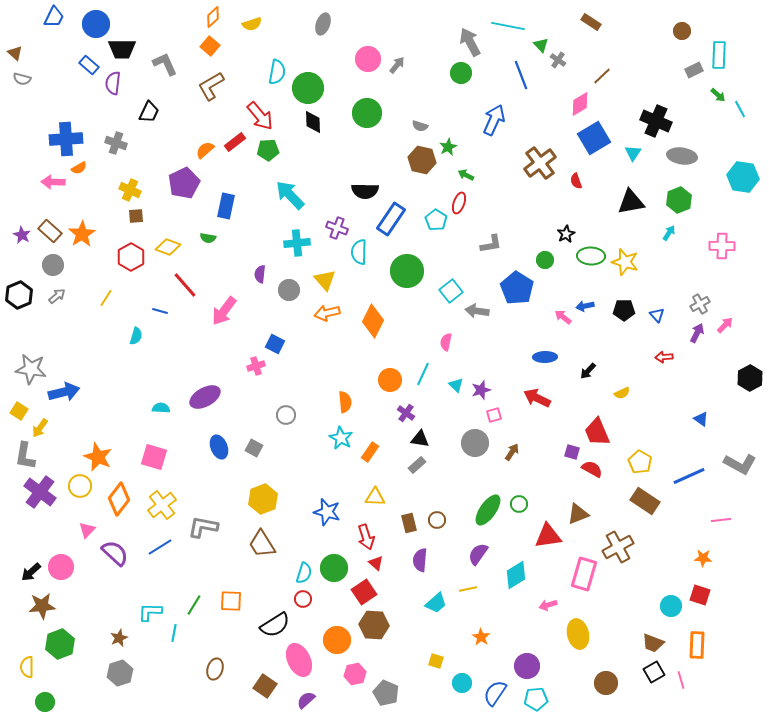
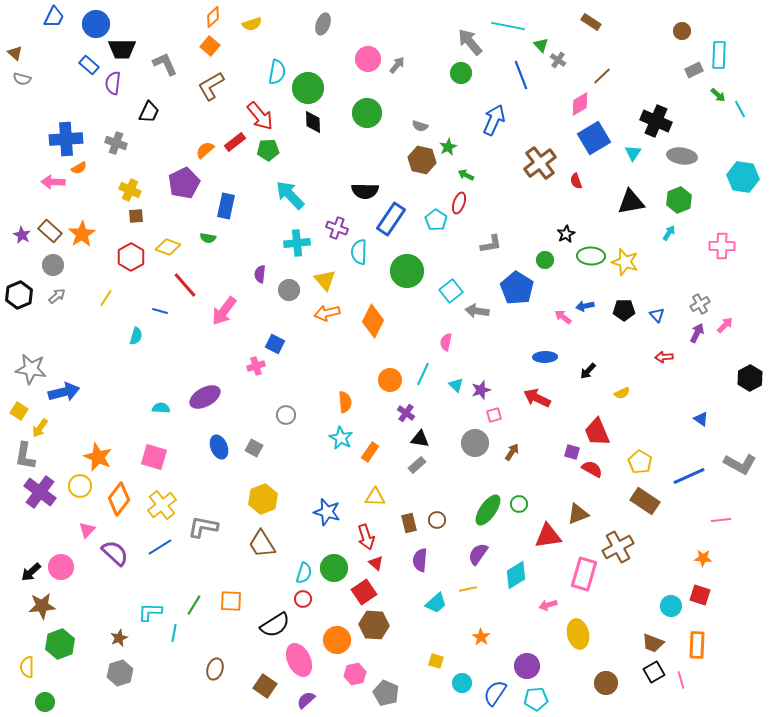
gray arrow at (470, 42): rotated 12 degrees counterclockwise
